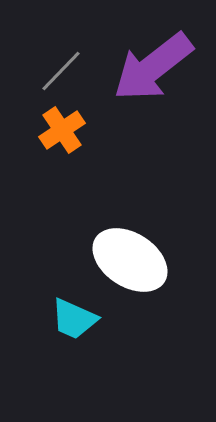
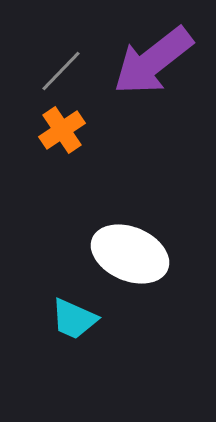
purple arrow: moved 6 px up
white ellipse: moved 6 px up; rotated 10 degrees counterclockwise
